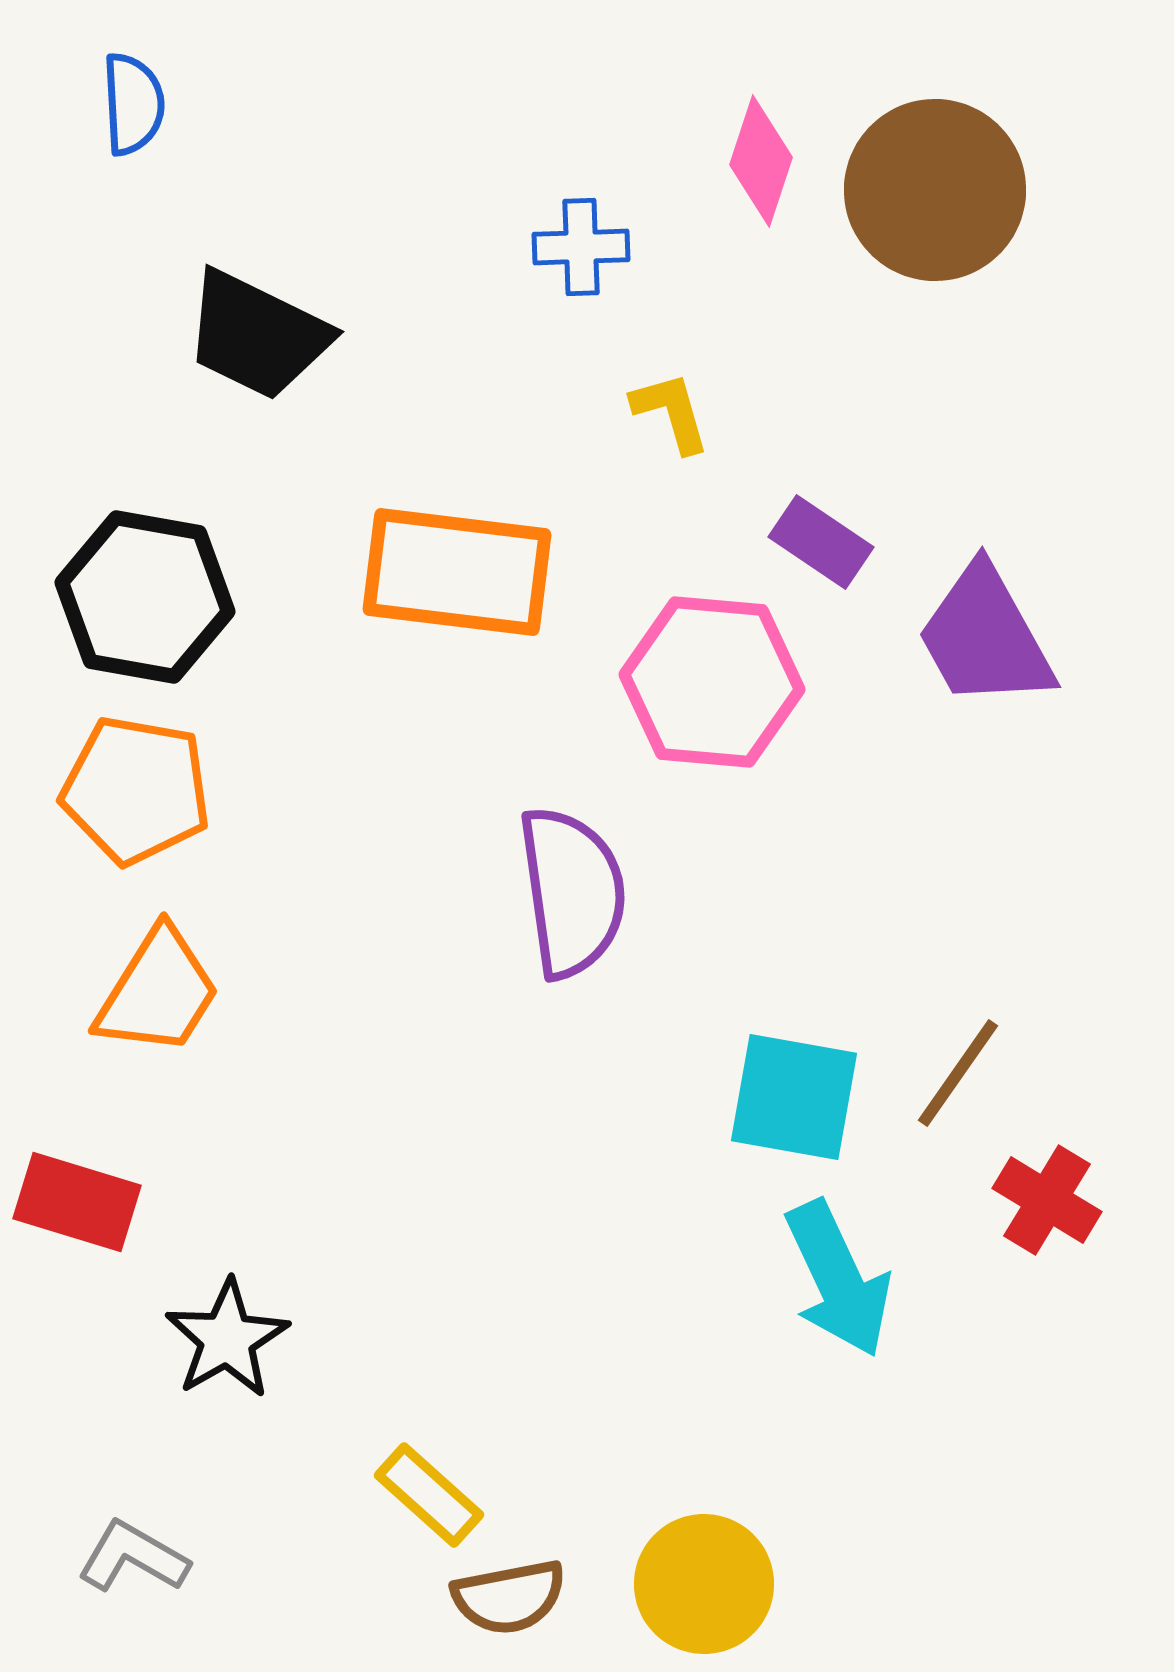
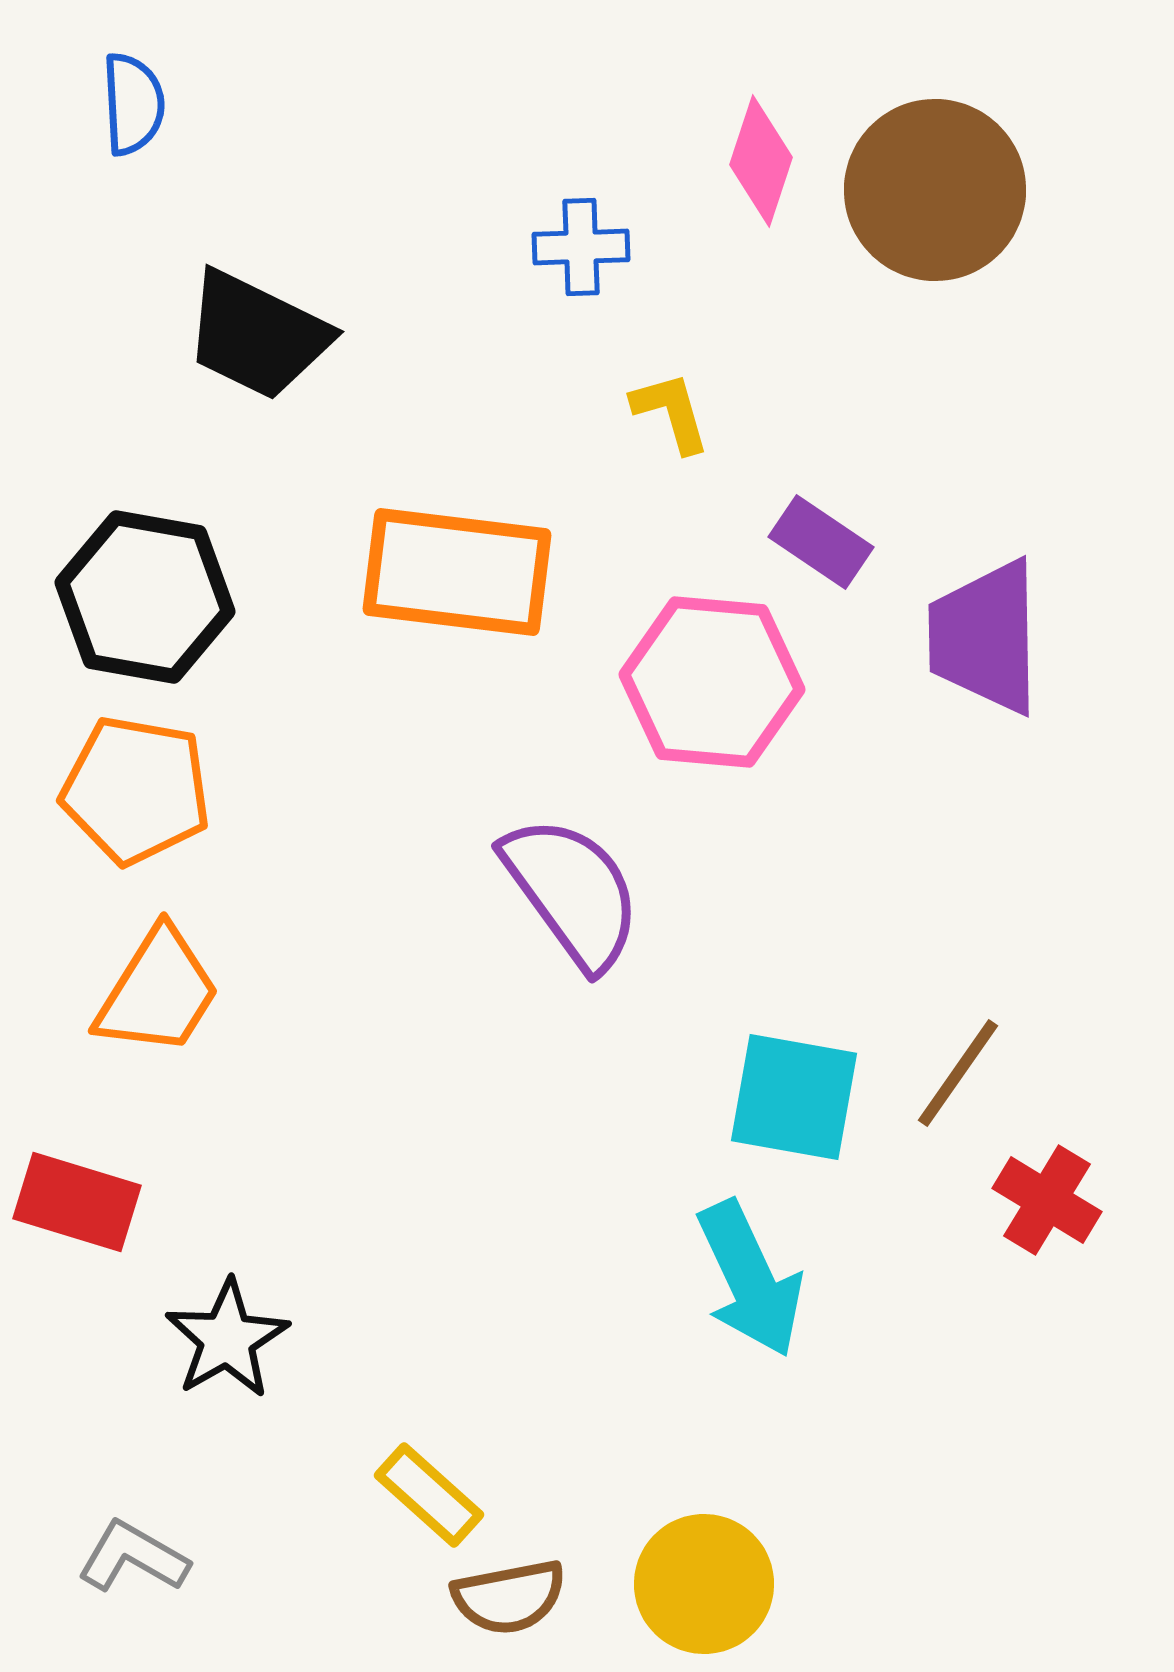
purple trapezoid: rotated 28 degrees clockwise
purple semicircle: rotated 28 degrees counterclockwise
cyan arrow: moved 88 px left
